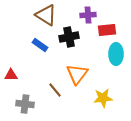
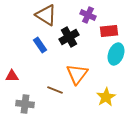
purple cross: rotated 28 degrees clockwise
red rectangle: moved 2 px right, 1 px down
black cross: rotated 18 degrees counterclockwise
blue rectangle: rotated 21 degrees clockwise
cyan ellipse: rotated 20 degrees clockwise
red triangle: moved 1 px right, 1 px down
brown line: rotated 28 degrees counterclockwise
yellow star: moved 3 px right, 1 px up; rotated 24 degrees counterclockwise
